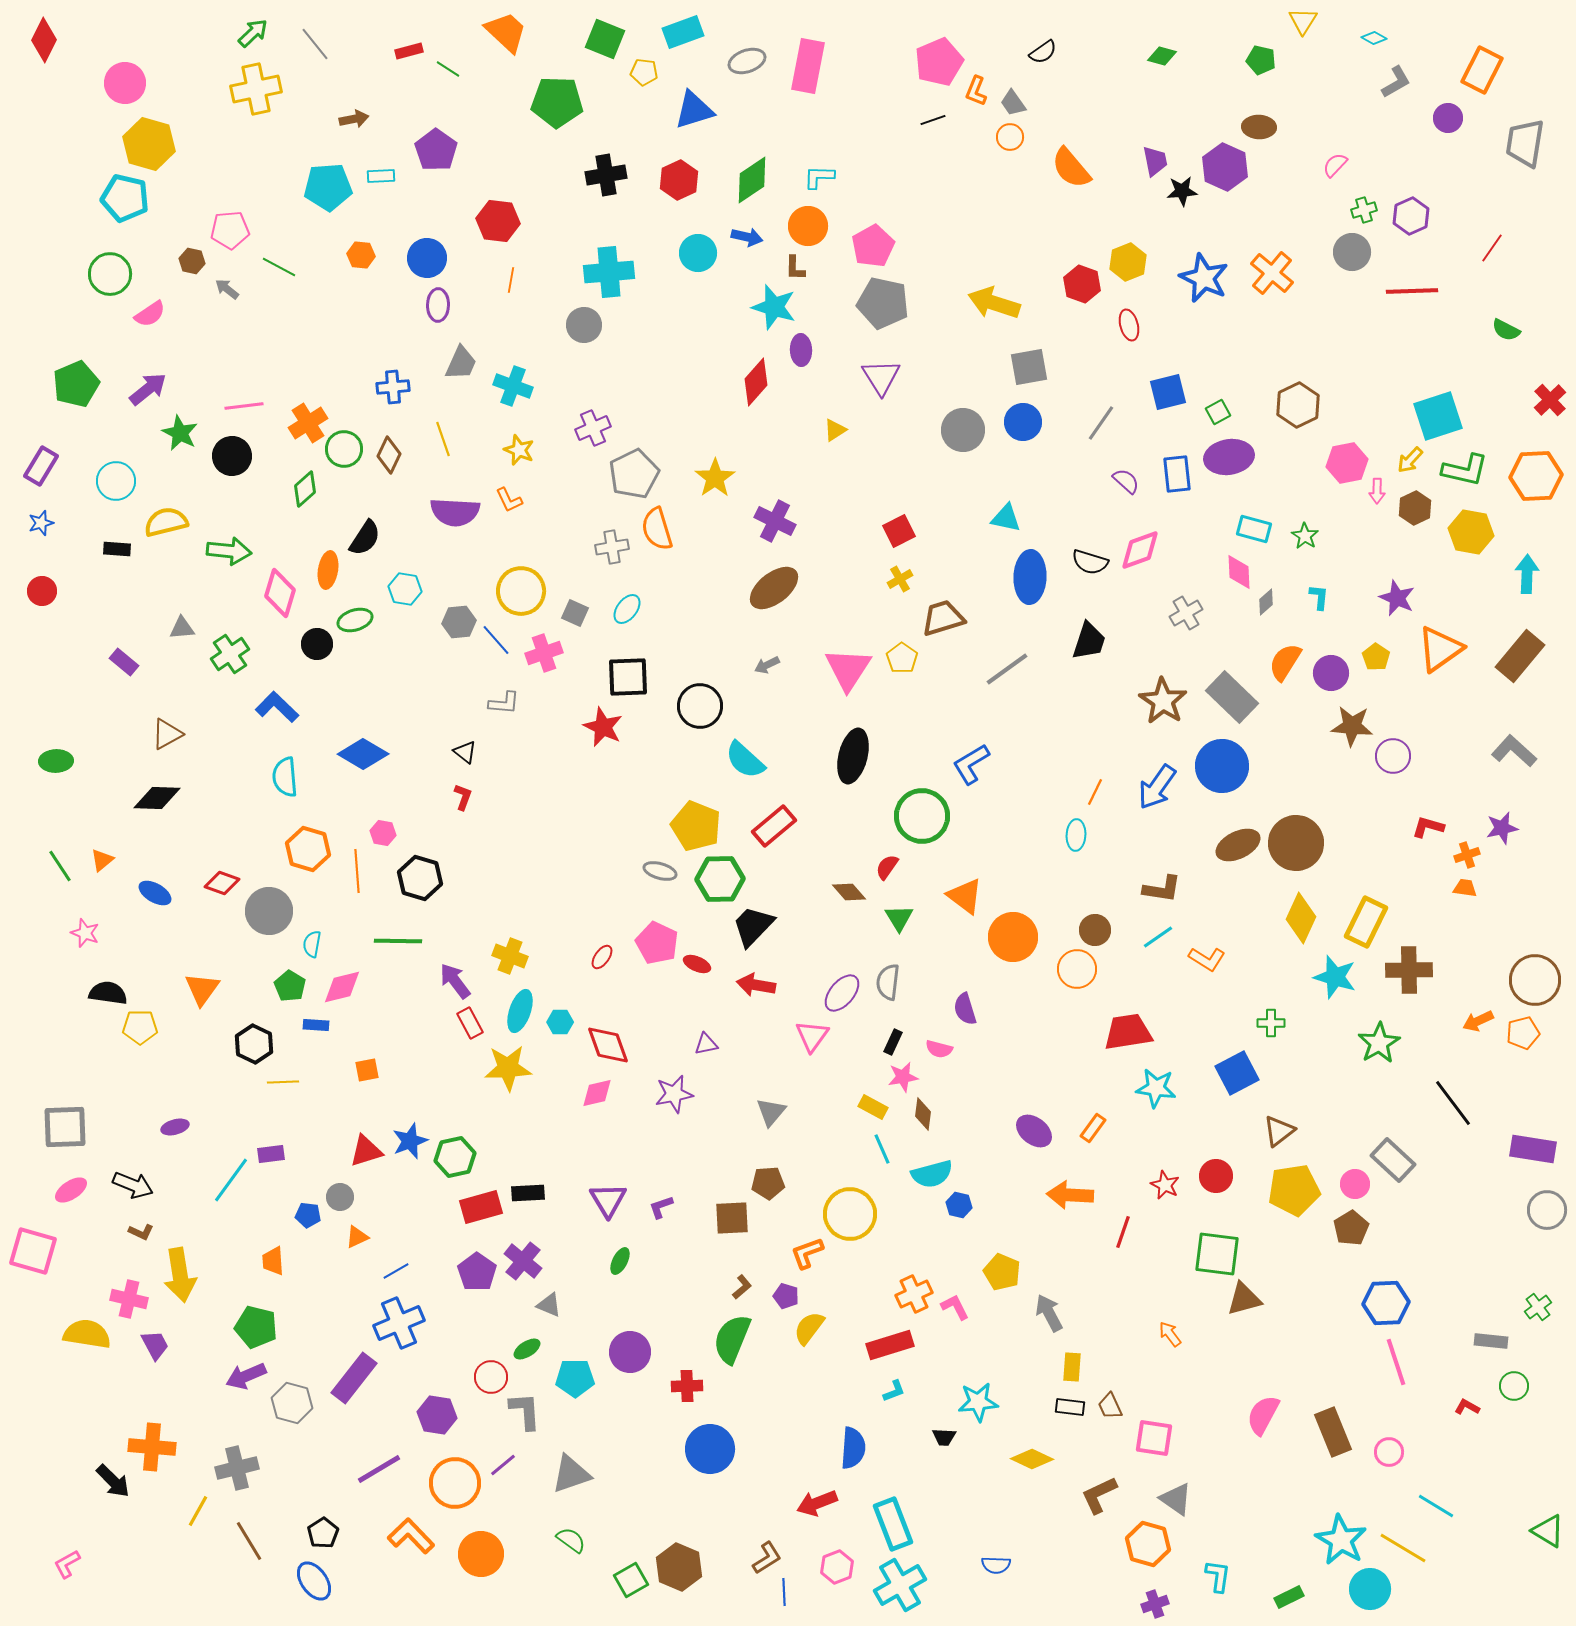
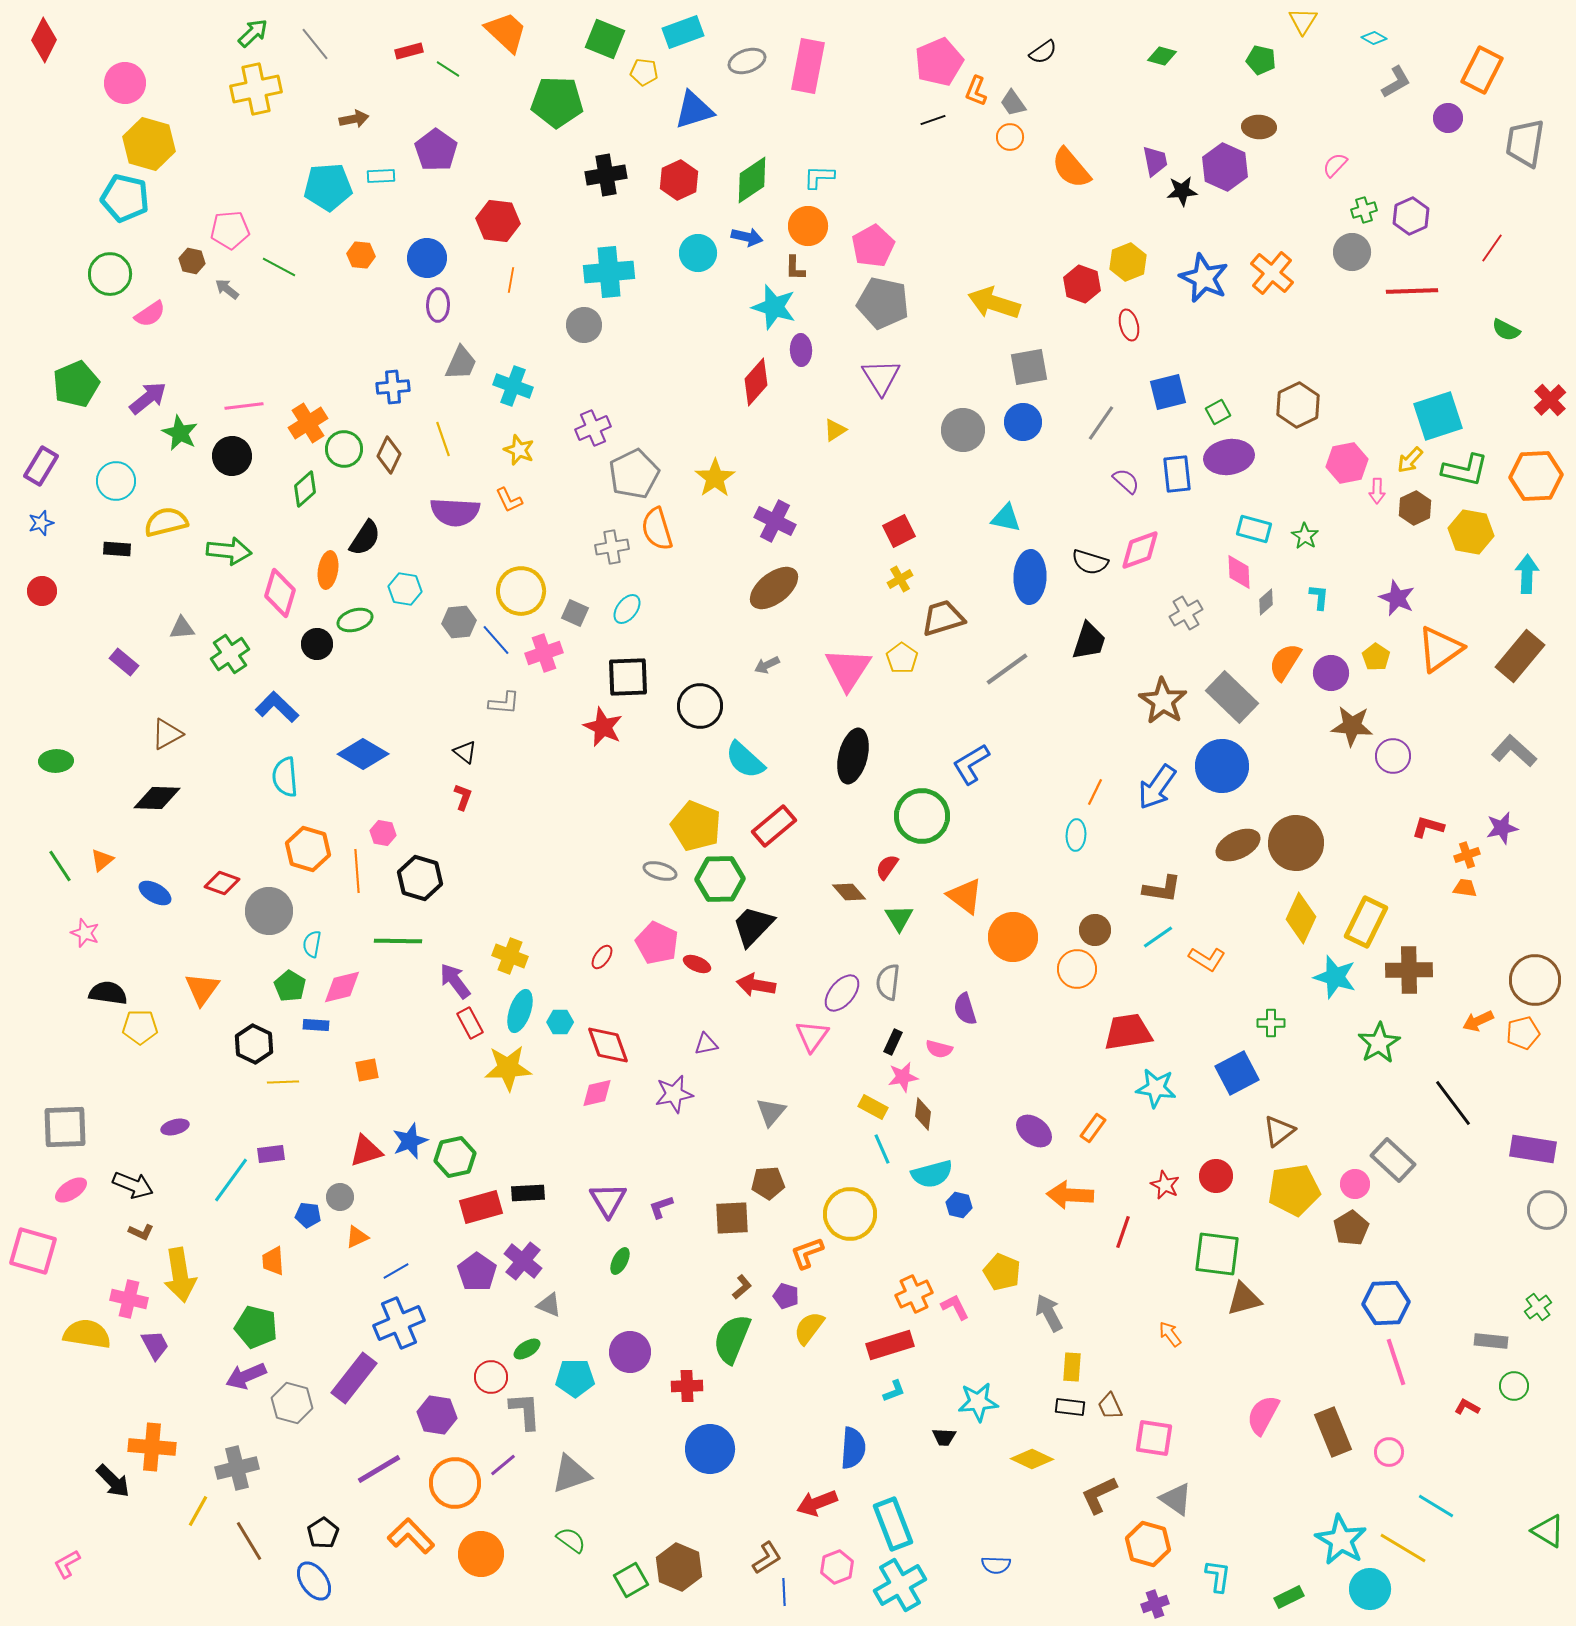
purple arrow at (148, 389): moved 9 px down
